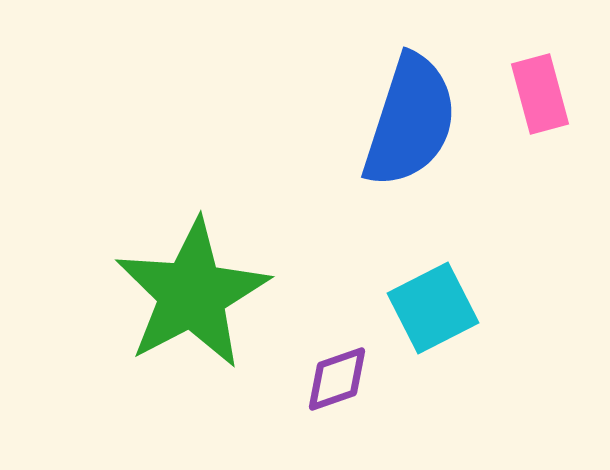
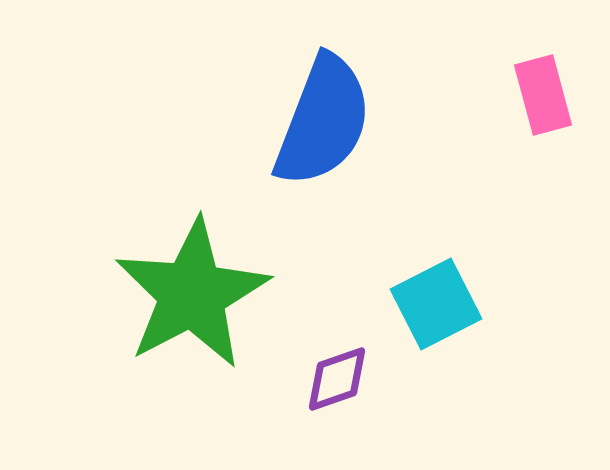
pink rectangle: moved 3 px right, 1 px down
blue semicircle: moved 87 px left; rotated 3 degrees clockwise
cyan square: moved 3 px right, 4 px up
